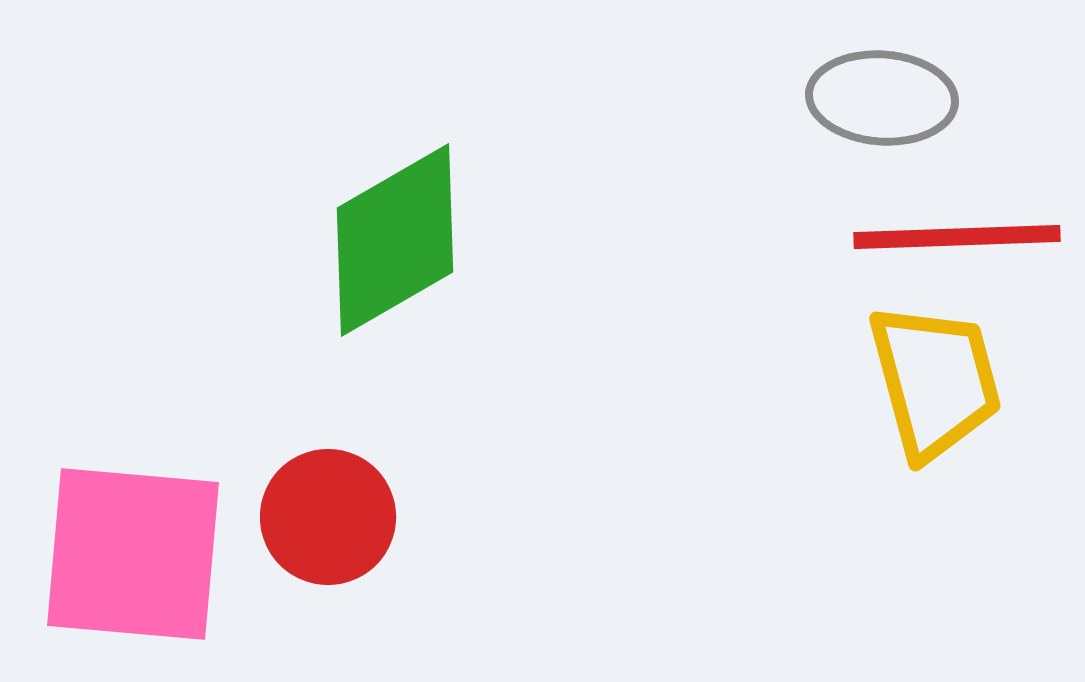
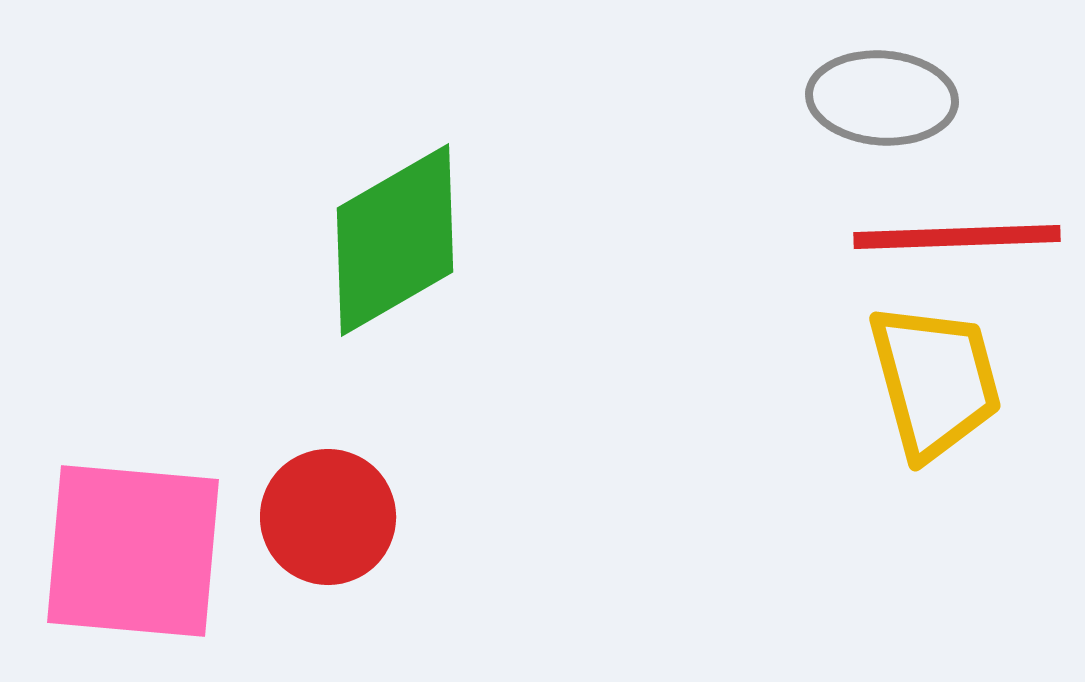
pink square: moved 3 px up
